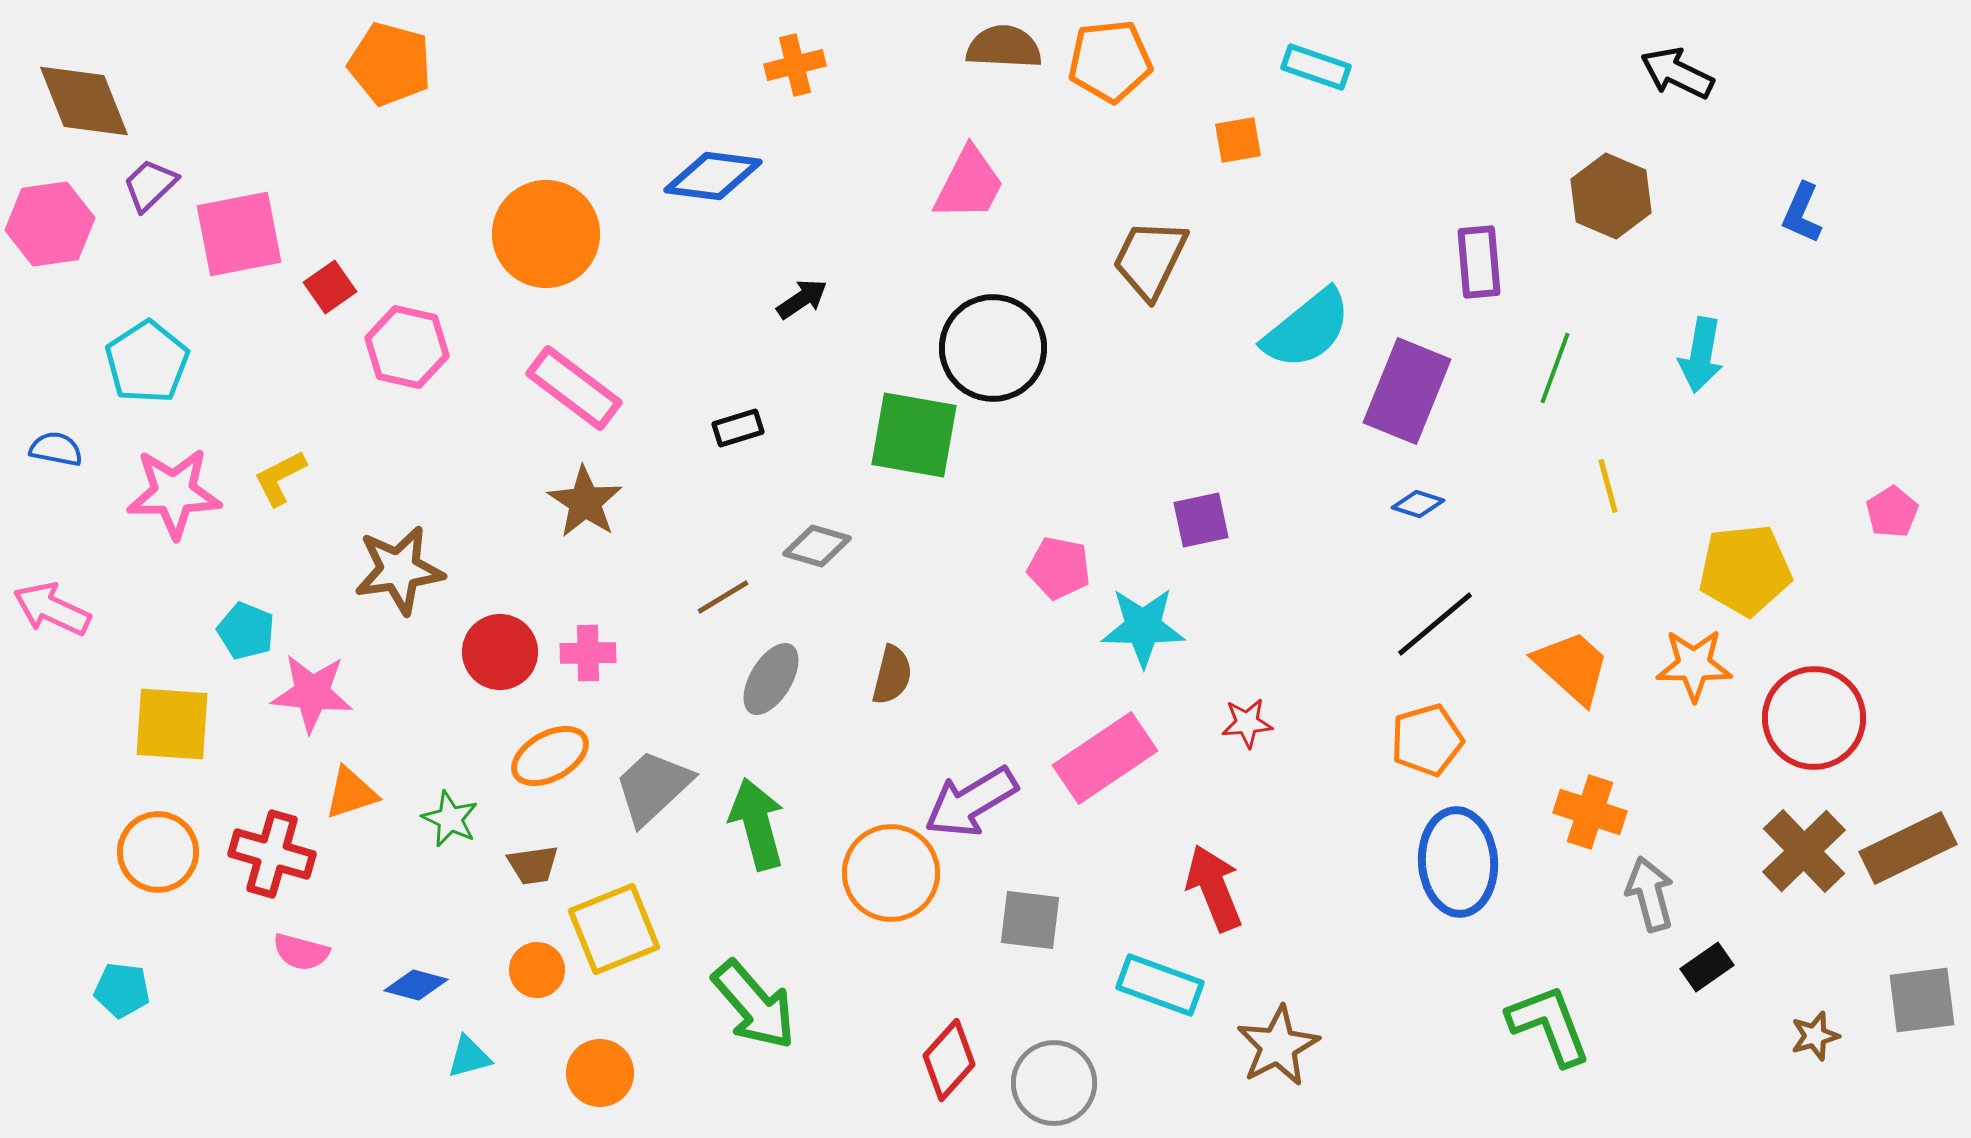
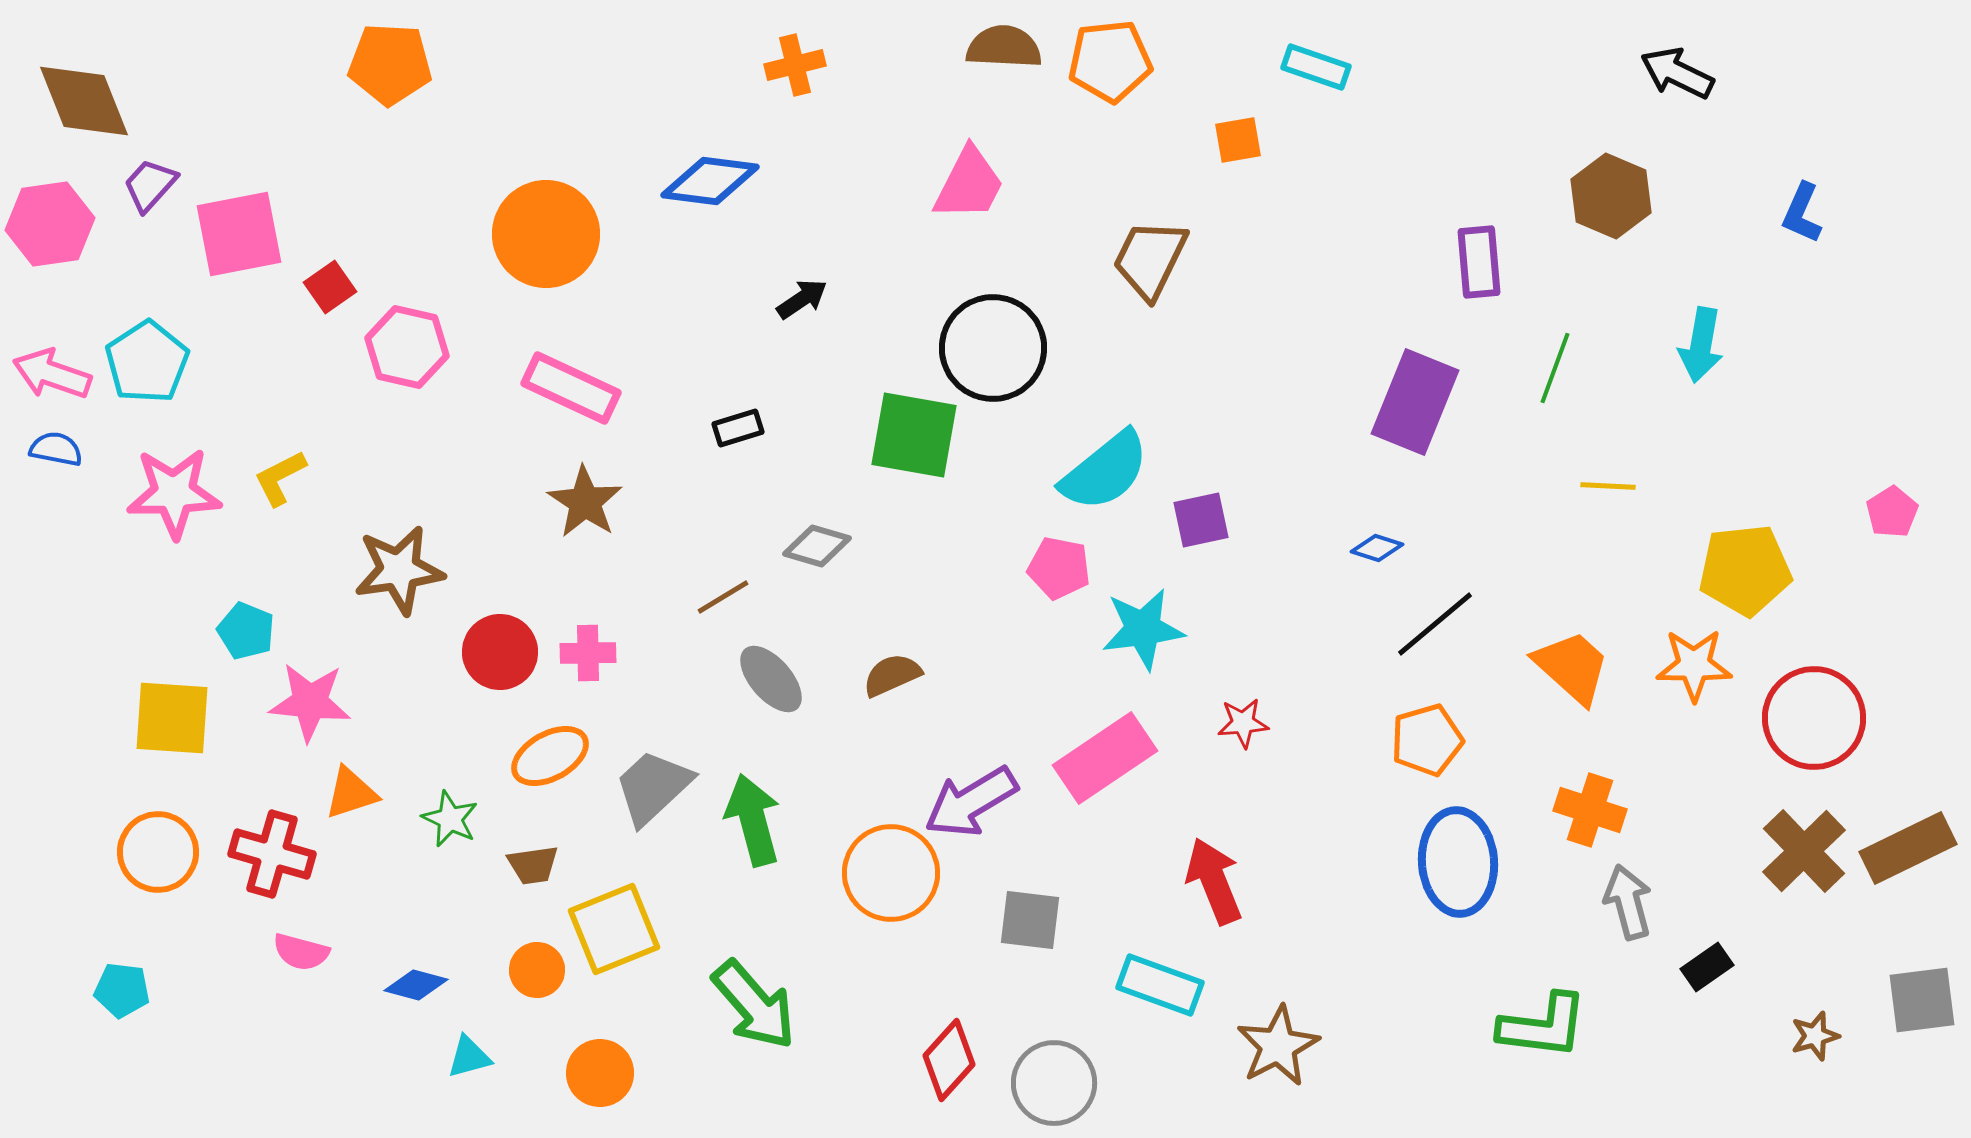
orange pentagon at (390, 64): rotated 12 degrees counterclockwise
blue diamond at (713, 176): moved 3 px left, 5 px down
purple trapezoid at (150, 185): rotated 4 degrees counterclockwise
cyan semicircle at (1307, 329): moved 202 px left, 142 px down
cyan arrow at (1701, 355): moved 10 px up
pink rectangle at (574, 388): moved 3 px left; rotated 12 degrees counterclockwise
purple rectangle at (1407, 391): moved 8 px right, 11 px down
yellow line at (1608, 486): rotated 72 degrees counterclockwise
blue diamond at (1418, 504): moved 41 px left, 44 px down
pink arrow at (52, 609): moved 235 px up; rotated 6 degrees counterclockwise
cyan star at (1143, 627): moved 2 px down; rotated 8 degrees counterclockwise
brown semicircle at (892, 675): rotated 128 degrees counterclockwise
gray ellipse at (771, 679): rotated 72 degrees counterclockwise
pink star at (312, 693): moved 2 px left, 9 px down
red star at (1247, 723): moved 4 px left
yellow square at (172, 724): moved 6 px up
orange cross at (1590, 812): moved 2 px up
green arrow at (757, 824): moved 4 px left, 4 px up
red arrow at (1214, 888): moved 7 px up
gray arrow at (1650, 894): moved 22 px left, 8 px down
green L-shape at (1549, 1025): moved 6 px left, 1 px down; rotated 118 degrees clockwise
